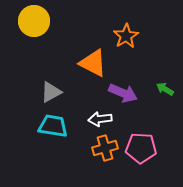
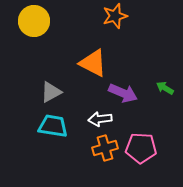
orange star: moved 11 px left, 20 px up; rotated 15 degrees clockwise
green arrow: moved 1 px up
